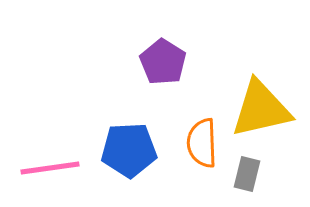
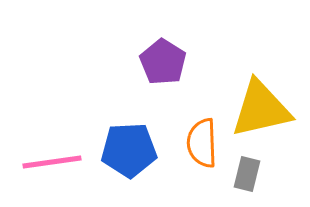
pink line: moved 2 px right, 6 px up
